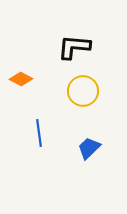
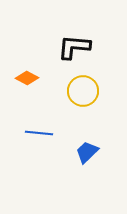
orange diamond: moved 6 px right, 1 px up
blue line: rotated 76 degrees counterclockwise
blue trapezoid: moved 2 px left, 4 px down
